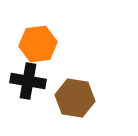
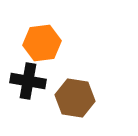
orange hexagon: moved 4 px right, 1 px up
